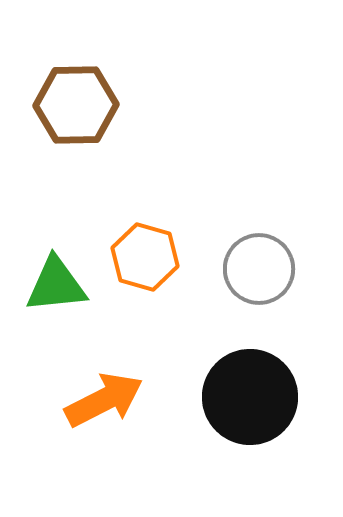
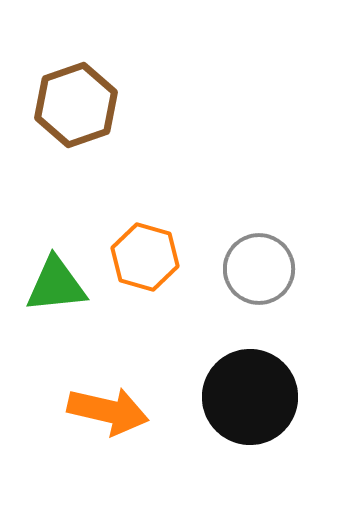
brown hexagon: rotated 18 degrees counterclockwise
orange arrow: moved 4 px right, 11 px down; rotated 40 degrees clockwise
